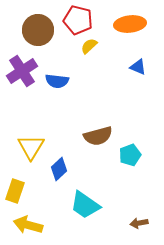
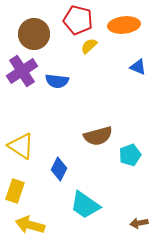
orange ellipse: moved 6 px left, 1 px down
brown circle: moved 4 px left, 4 px down
yellow triangle: moved 10 px left, 1 px up; rotated 28 degrees counterclockwise
blue diamond: rotated 20 degrees counterclockwise
yellow arrow: moved 2 px right
